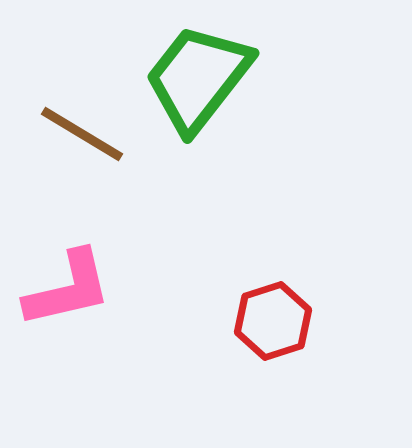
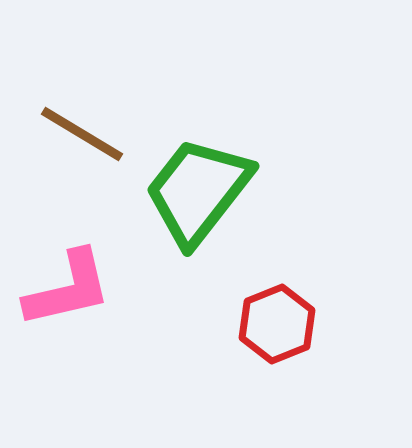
green trapezoid: moved 113 px down
red hexagon: moved 4 px right, 3 px down; rotated 4 degrees counterclockwise
